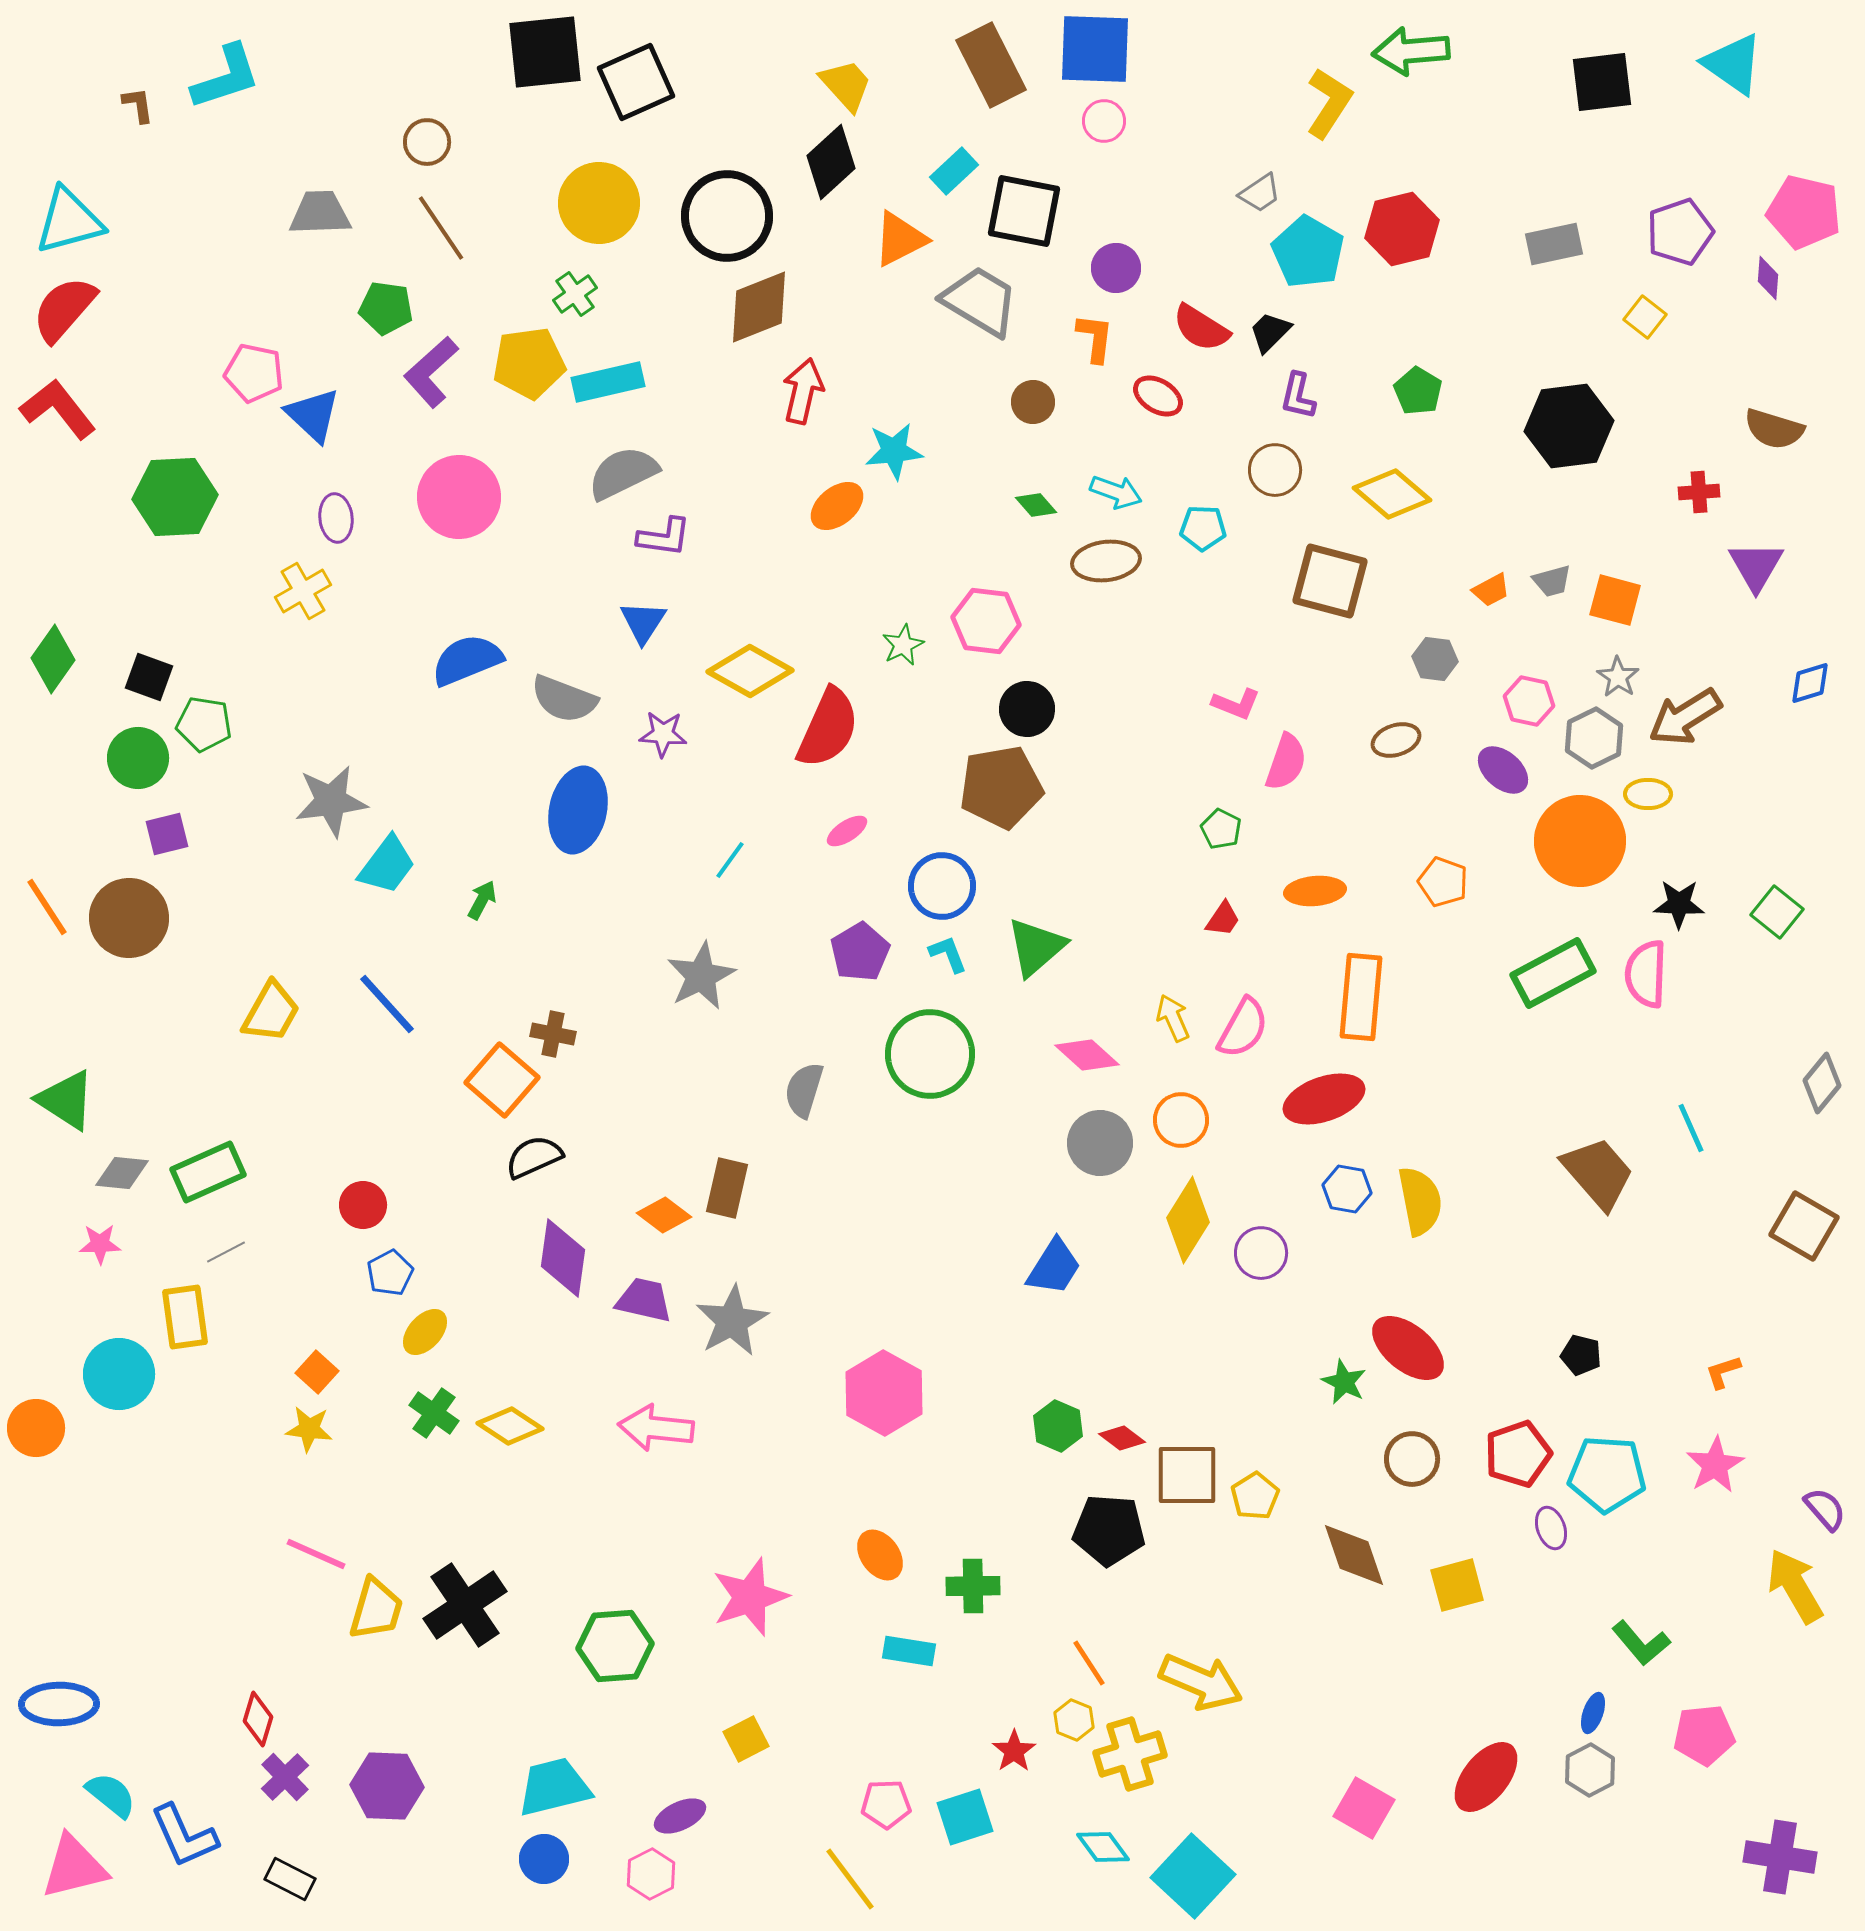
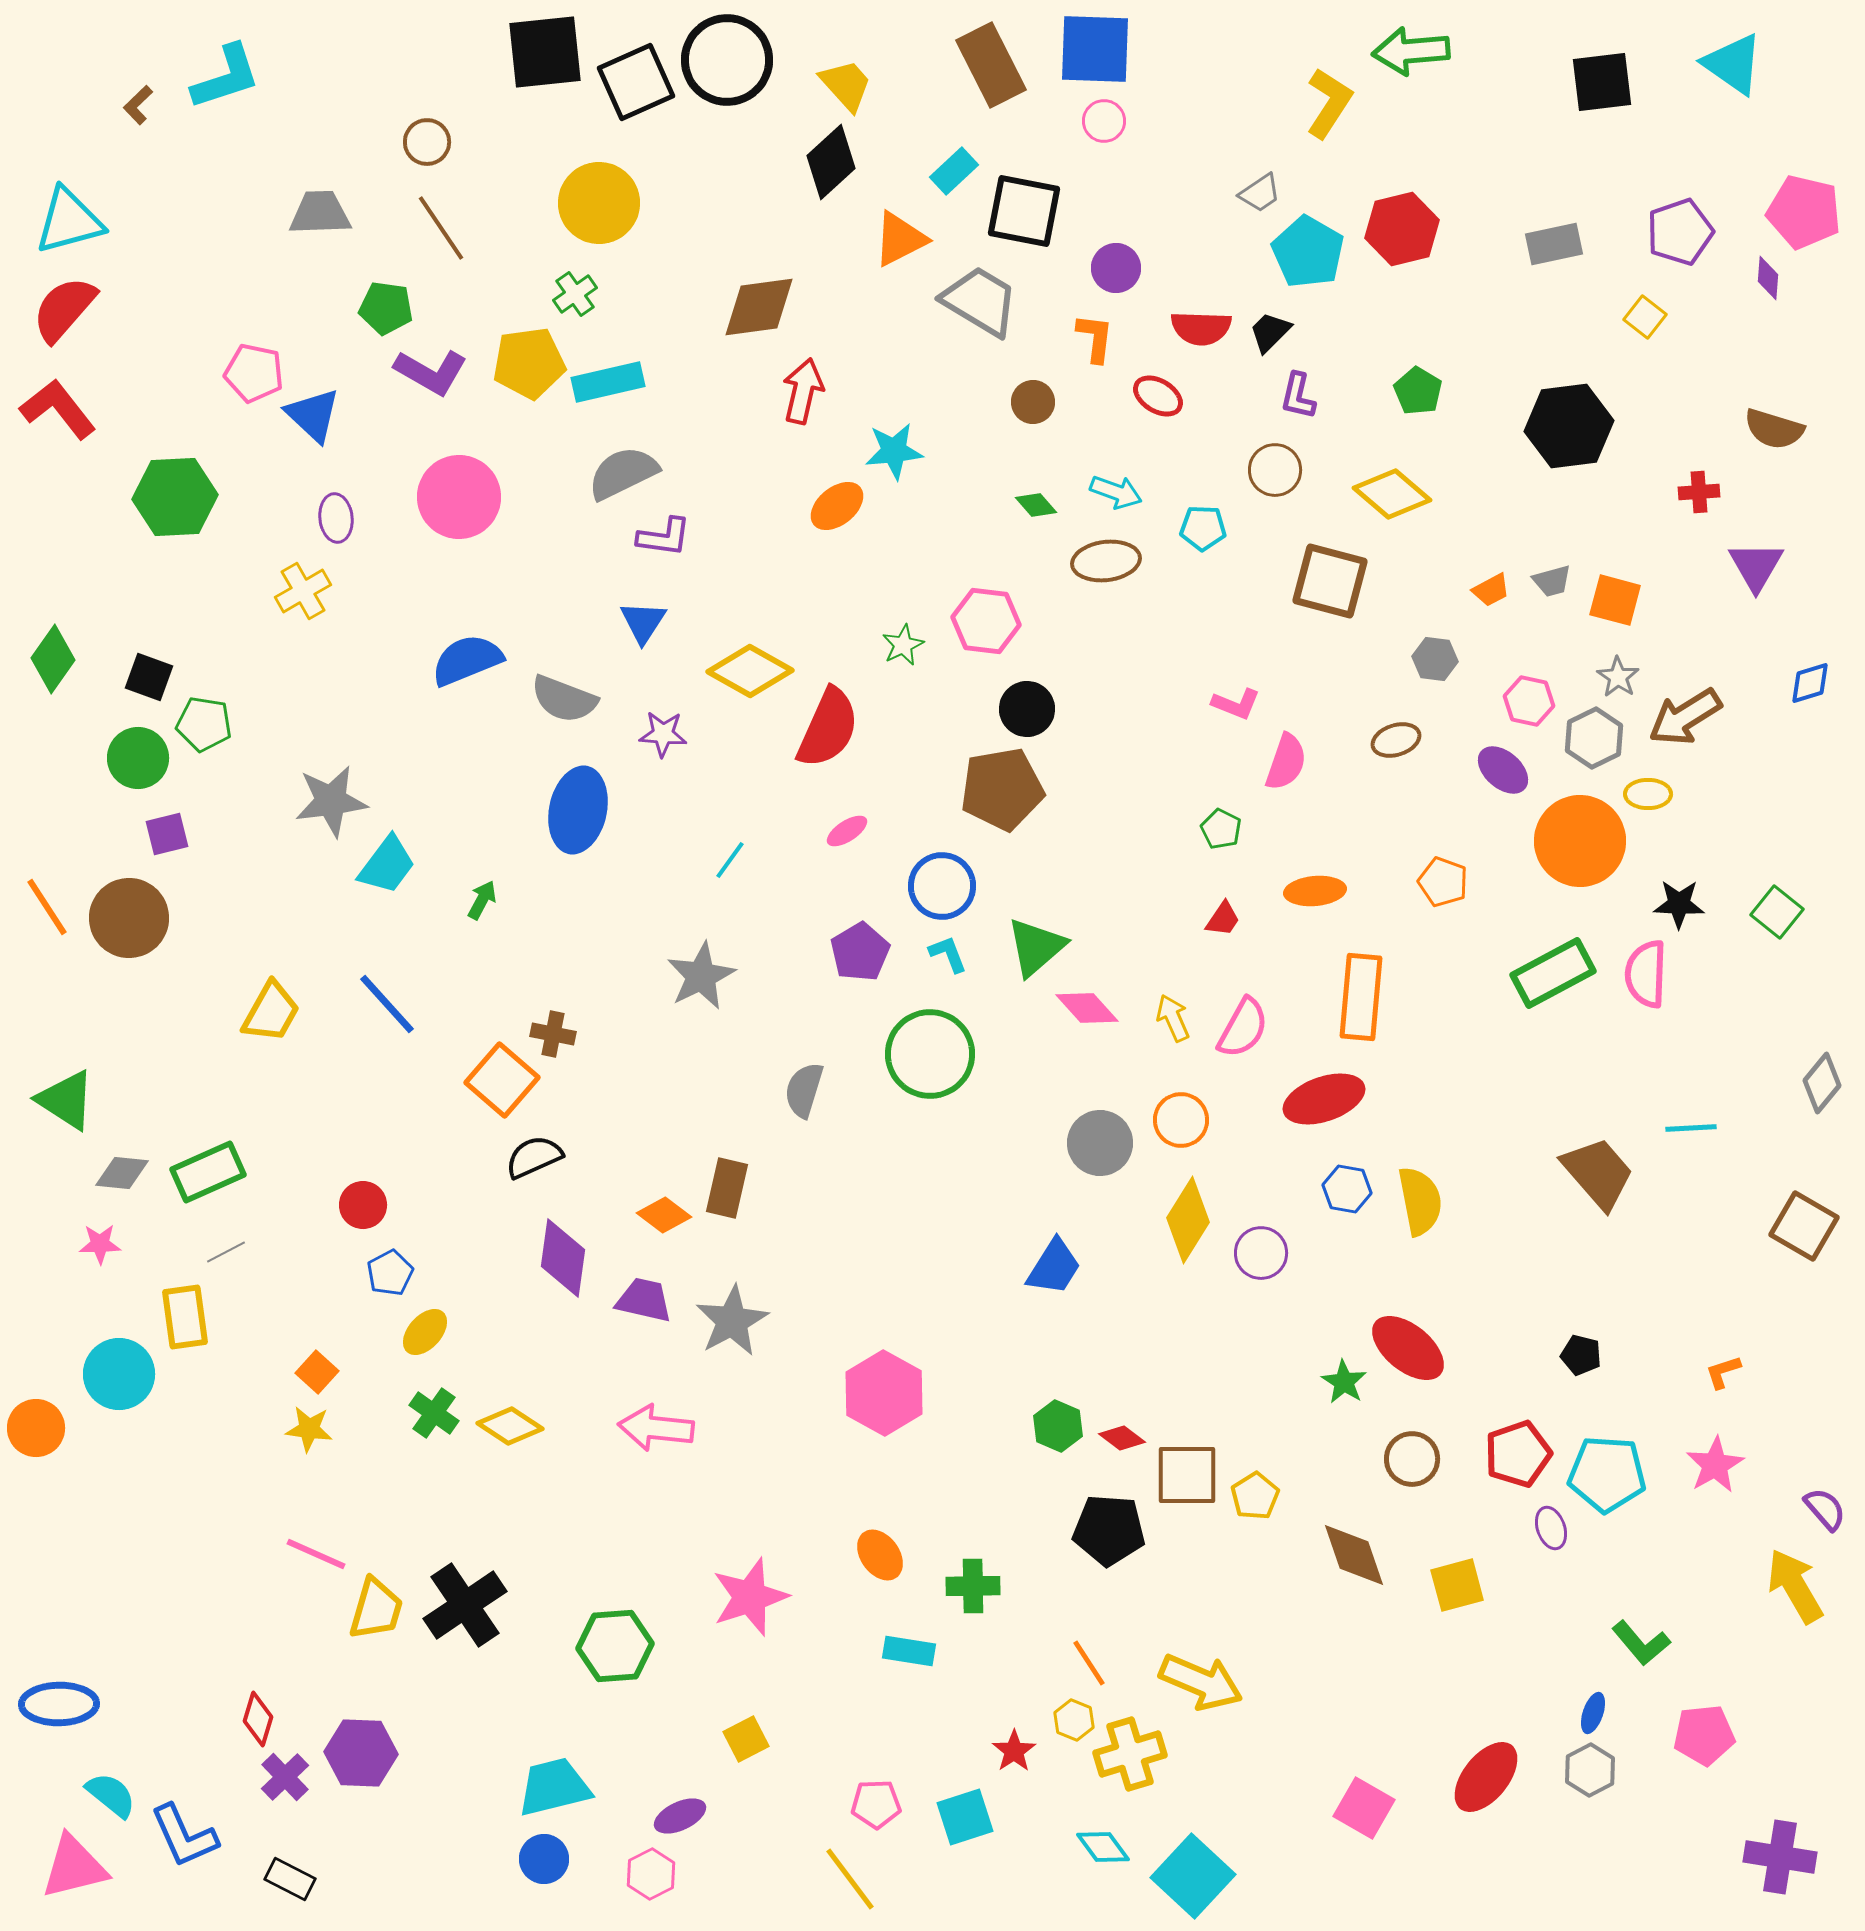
brown L-shape at (138, 105): rotated 126 degrees counterclockwise
black circle at (727, 216): moved 156 px up
brown diamond at (759, 307): rotated 14 degrees clockwise
red semicircle at (1201, 328): rotated 30 degrees counterclockwise
purple L-shape at (431, 372): rotated 108 degrees counterclockwise
brown pentagon at (1001, 787): moved 1 px right, 2 px down
pink diamond at (1087, 1055): moved 47 px up; rotated 6 degrees clockwise
cyan line at (1691, 1128): rotated 69 degrees counterclockwise
green star at (1344, 1382): rotated 6 degrees clockwise
purple hexagon at (387, 1786): moved 26 px left, 33 px up
pink pentagon at (886, 1804): moved 10 px left
